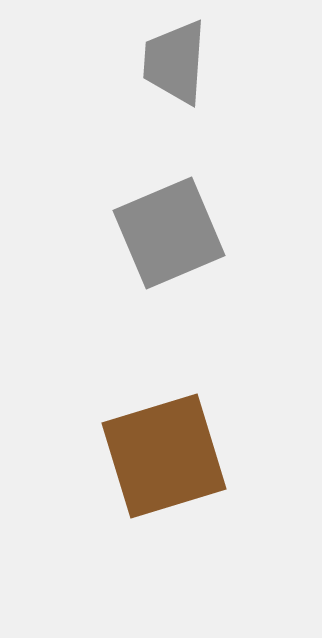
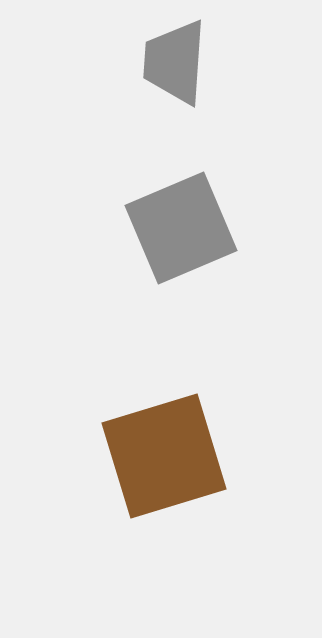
gray square: moved 12 px right, 5 px up
